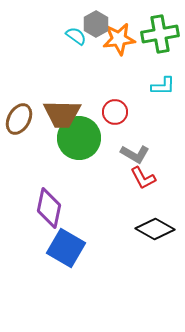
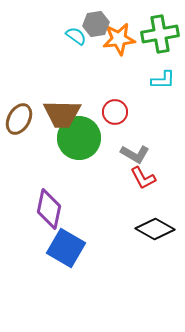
gray hexagon: rotated 20 degrees clockwise
cyan L-shape: moved 6 px up
purple diamond: moved 1 px down
